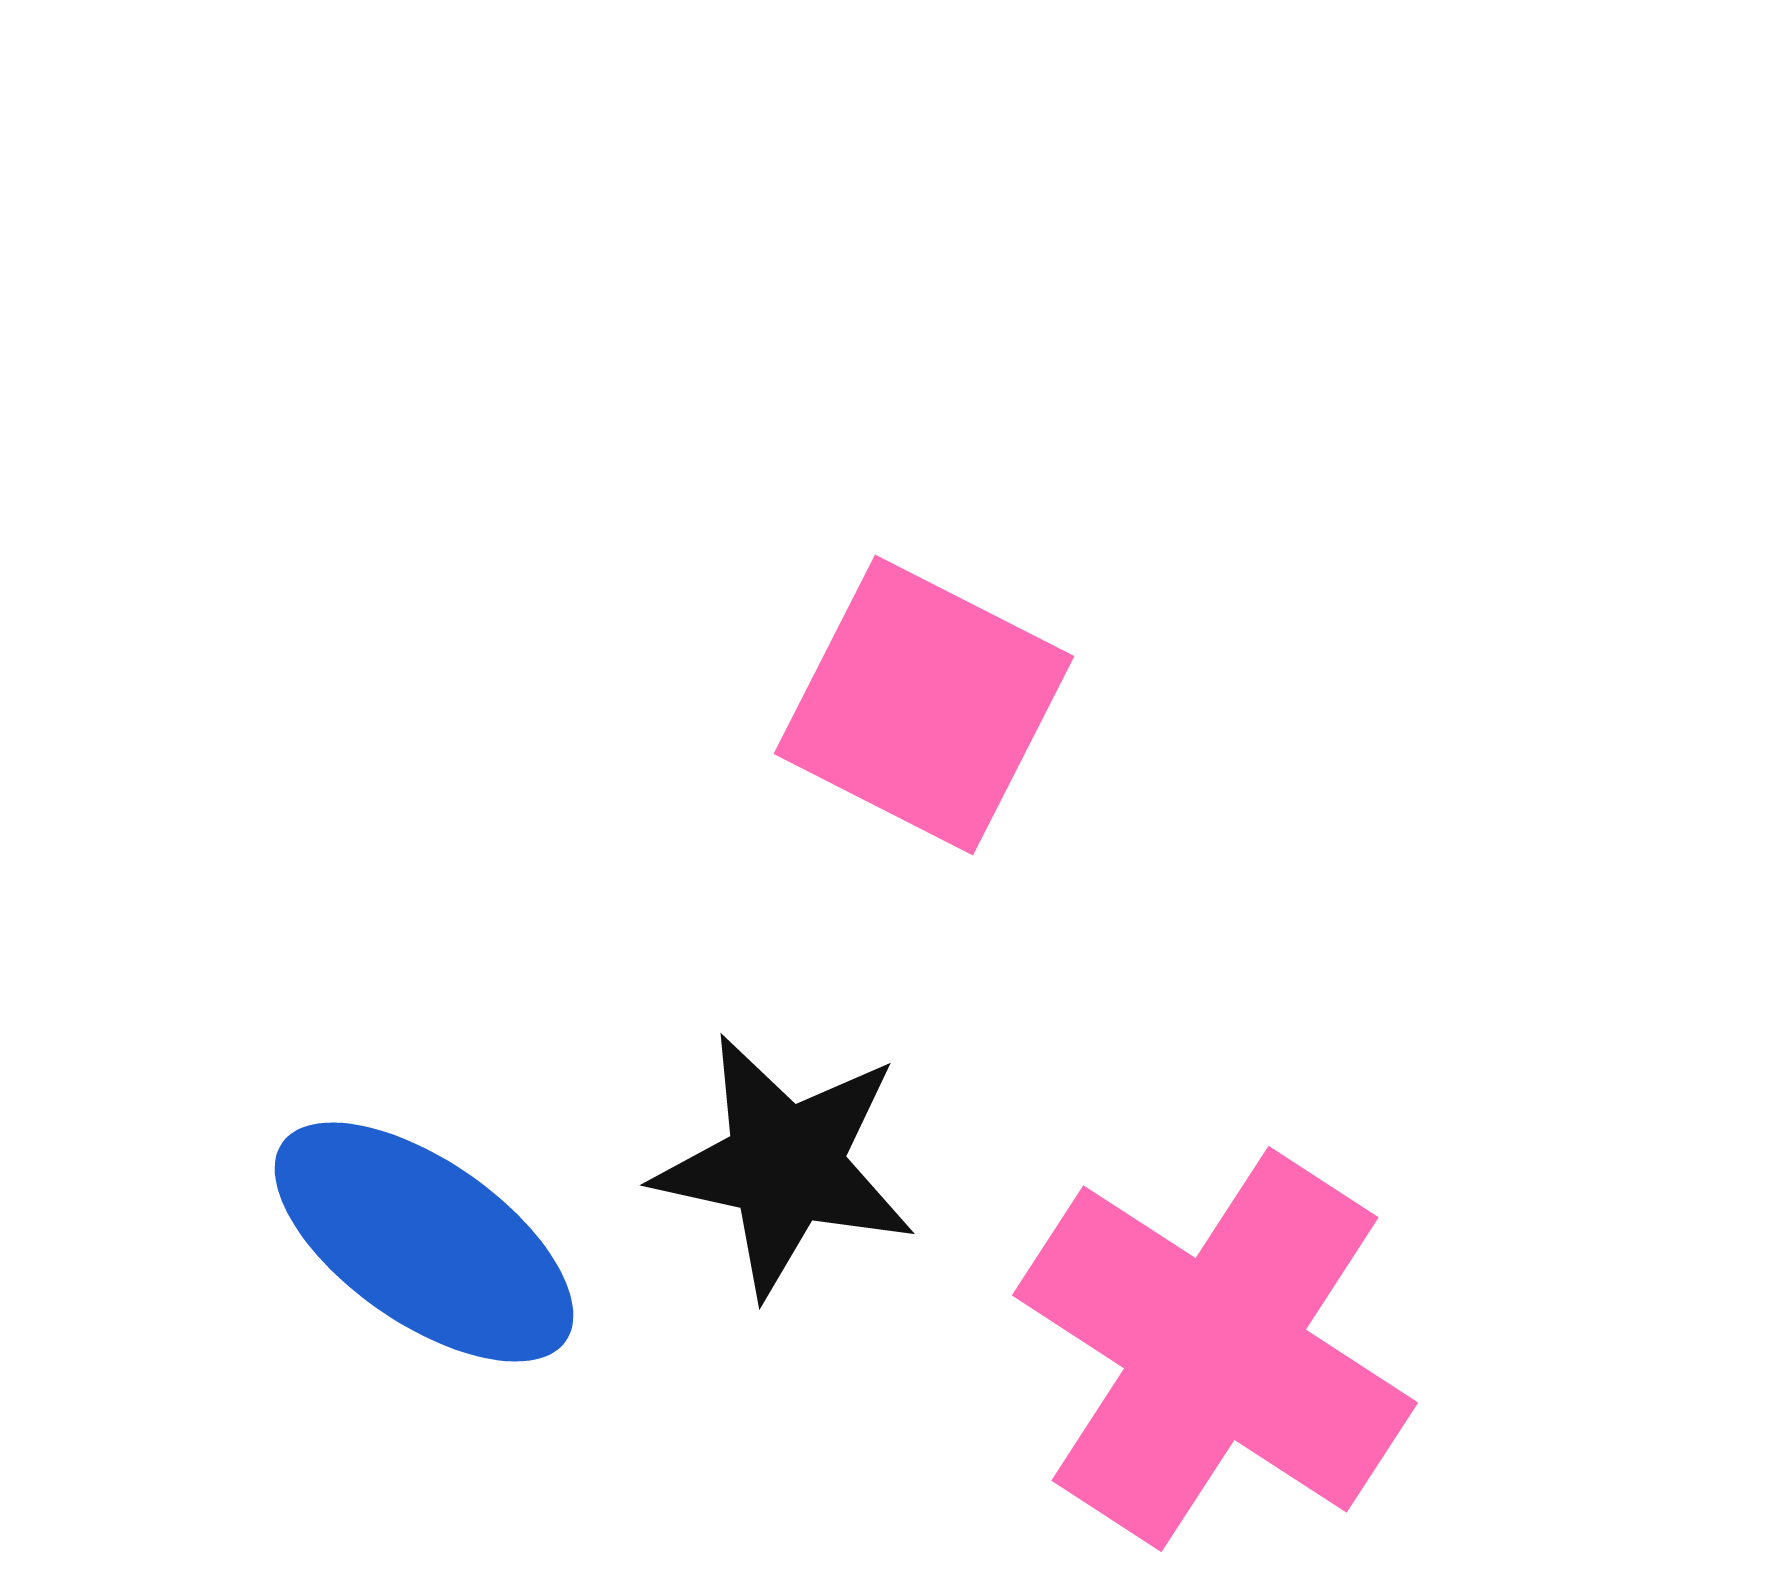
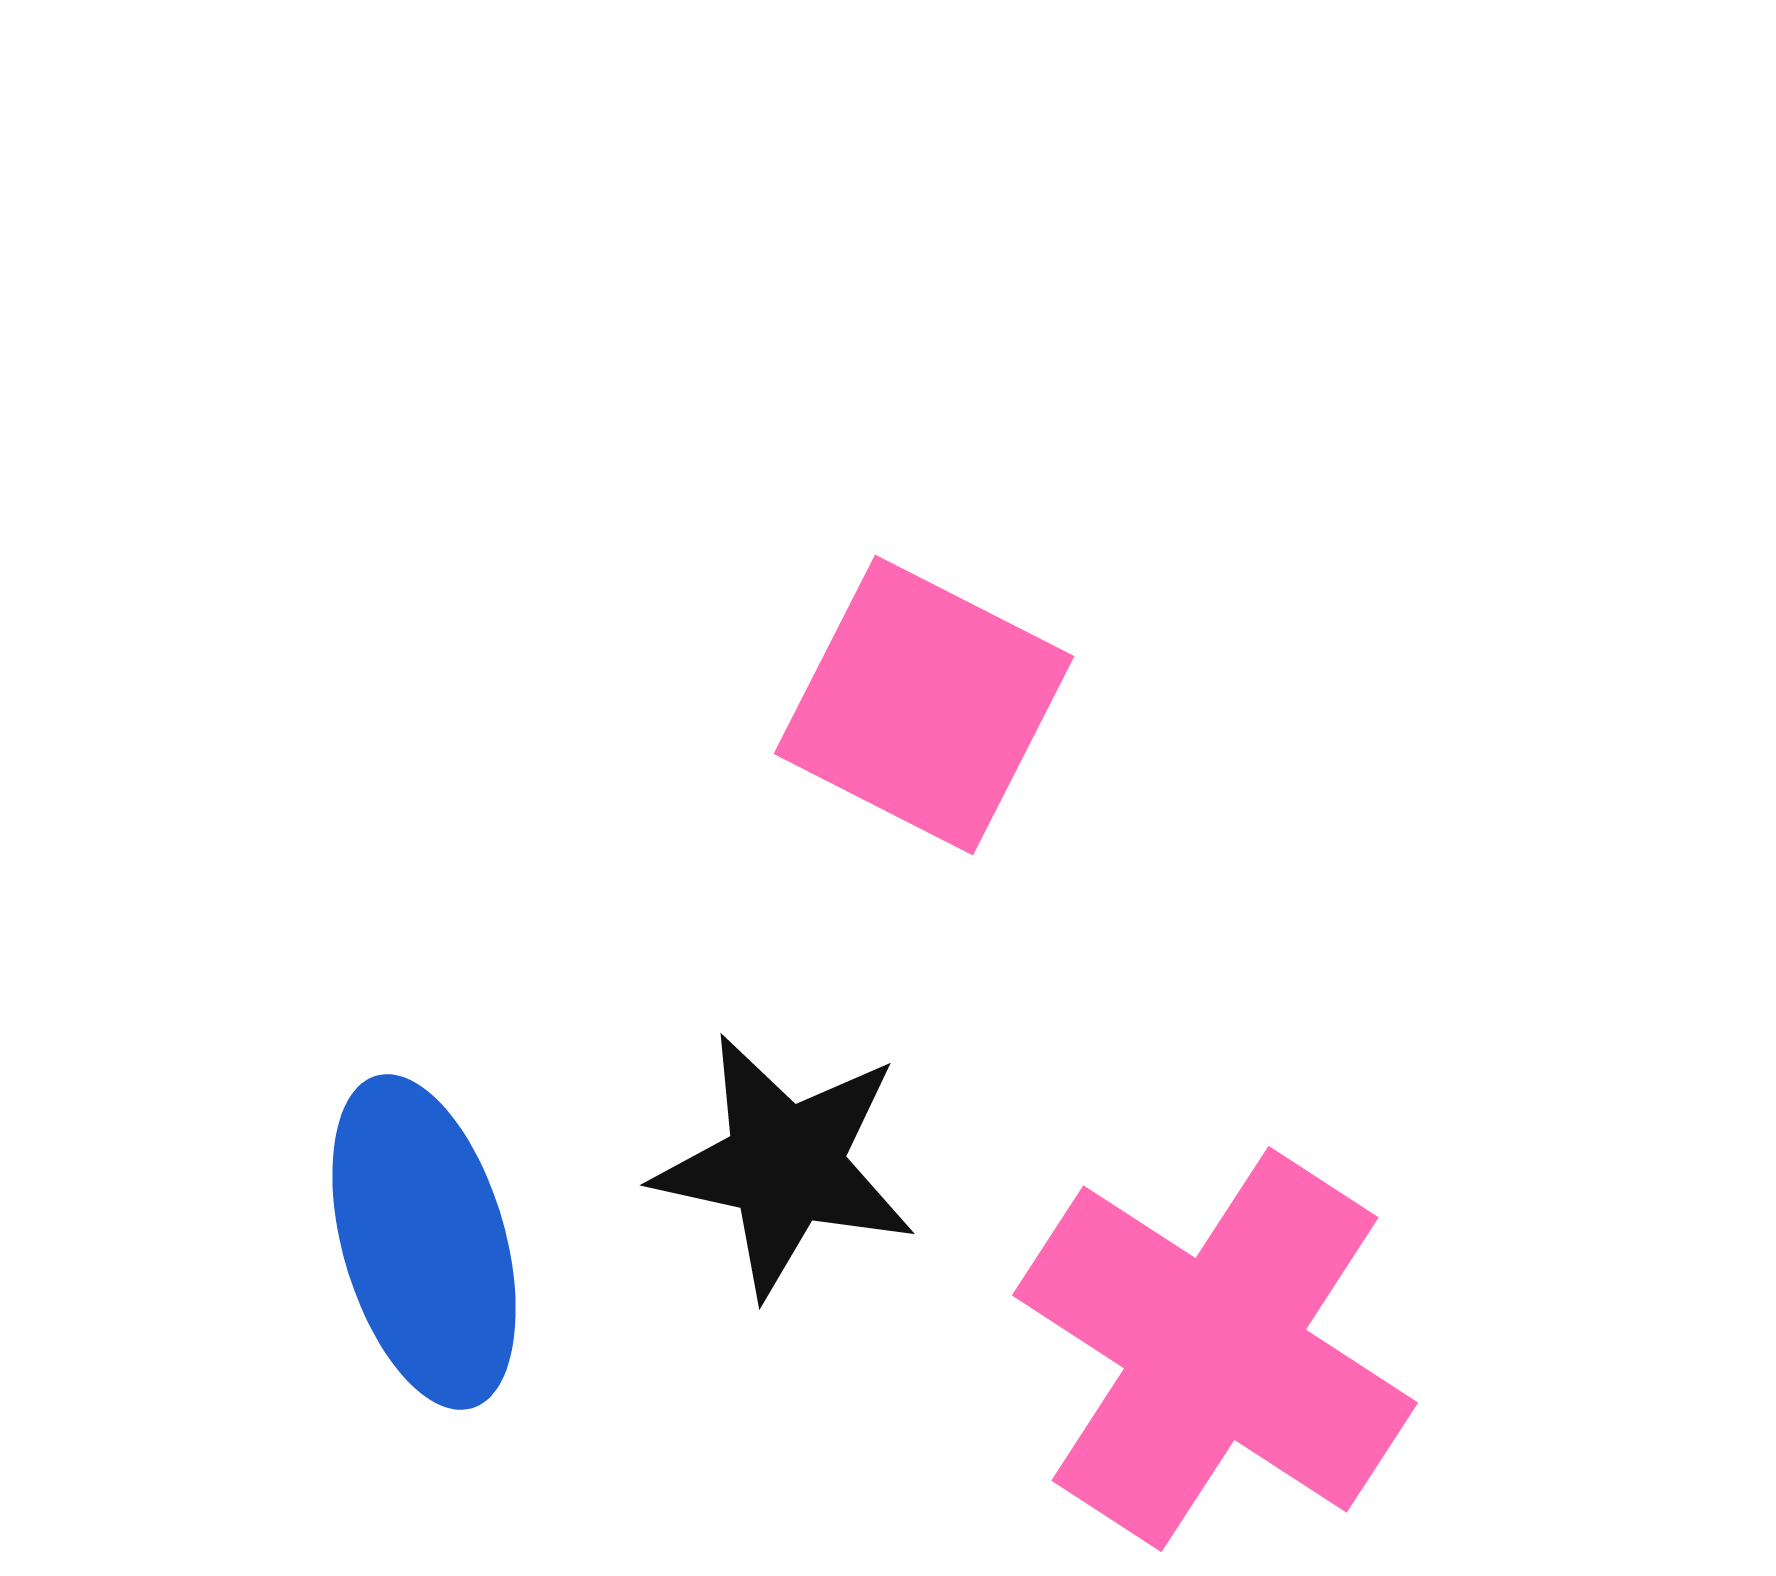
blue ellipse: rotated 39 degrees clockwise
